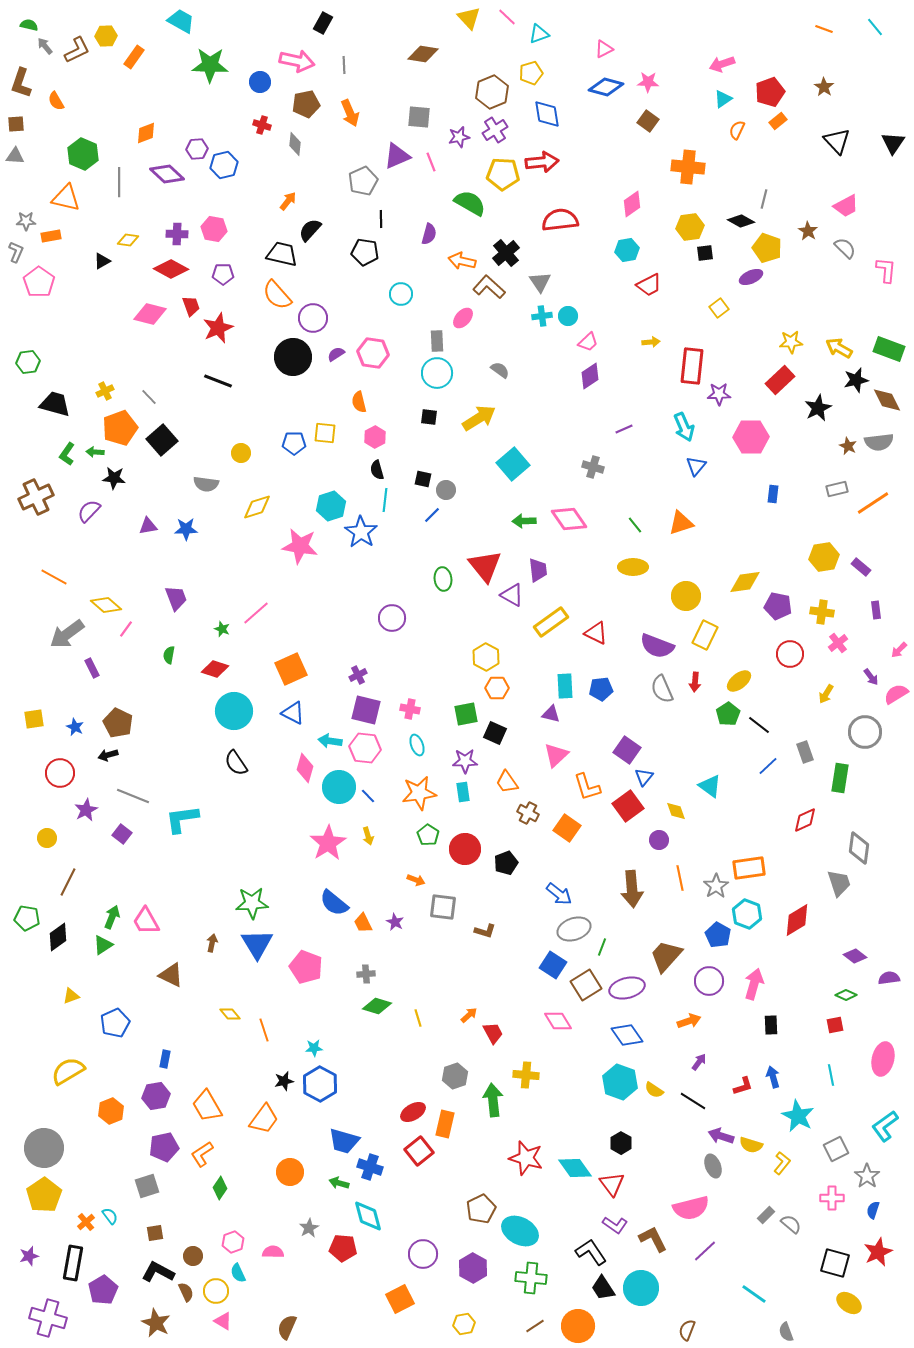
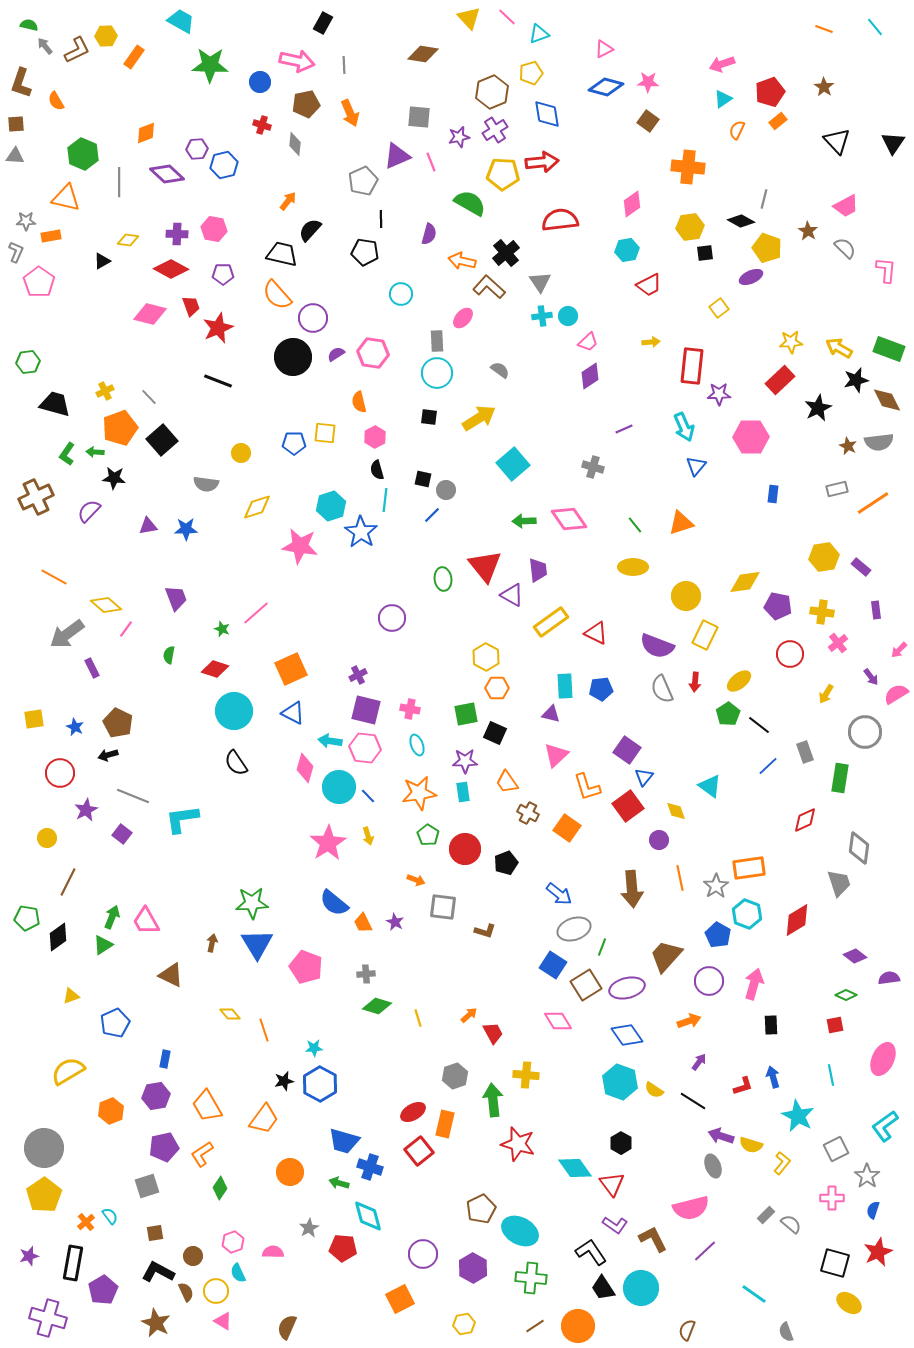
pink ellipse at (883, 1059): rotated 12 degrees clockwise
red star at (526, 1158): moved 8 px left, 14 px up
